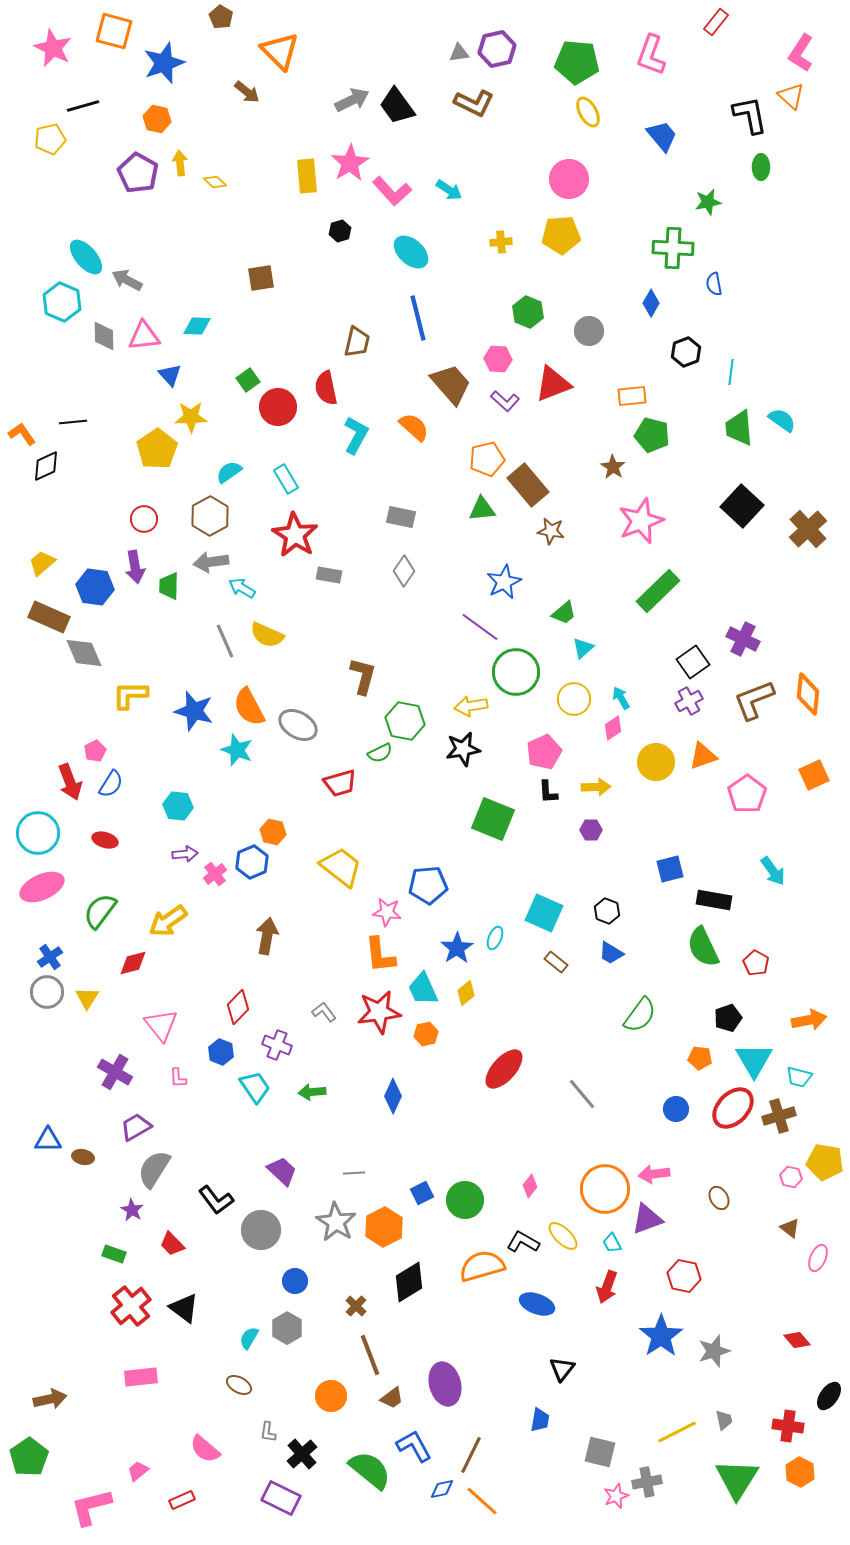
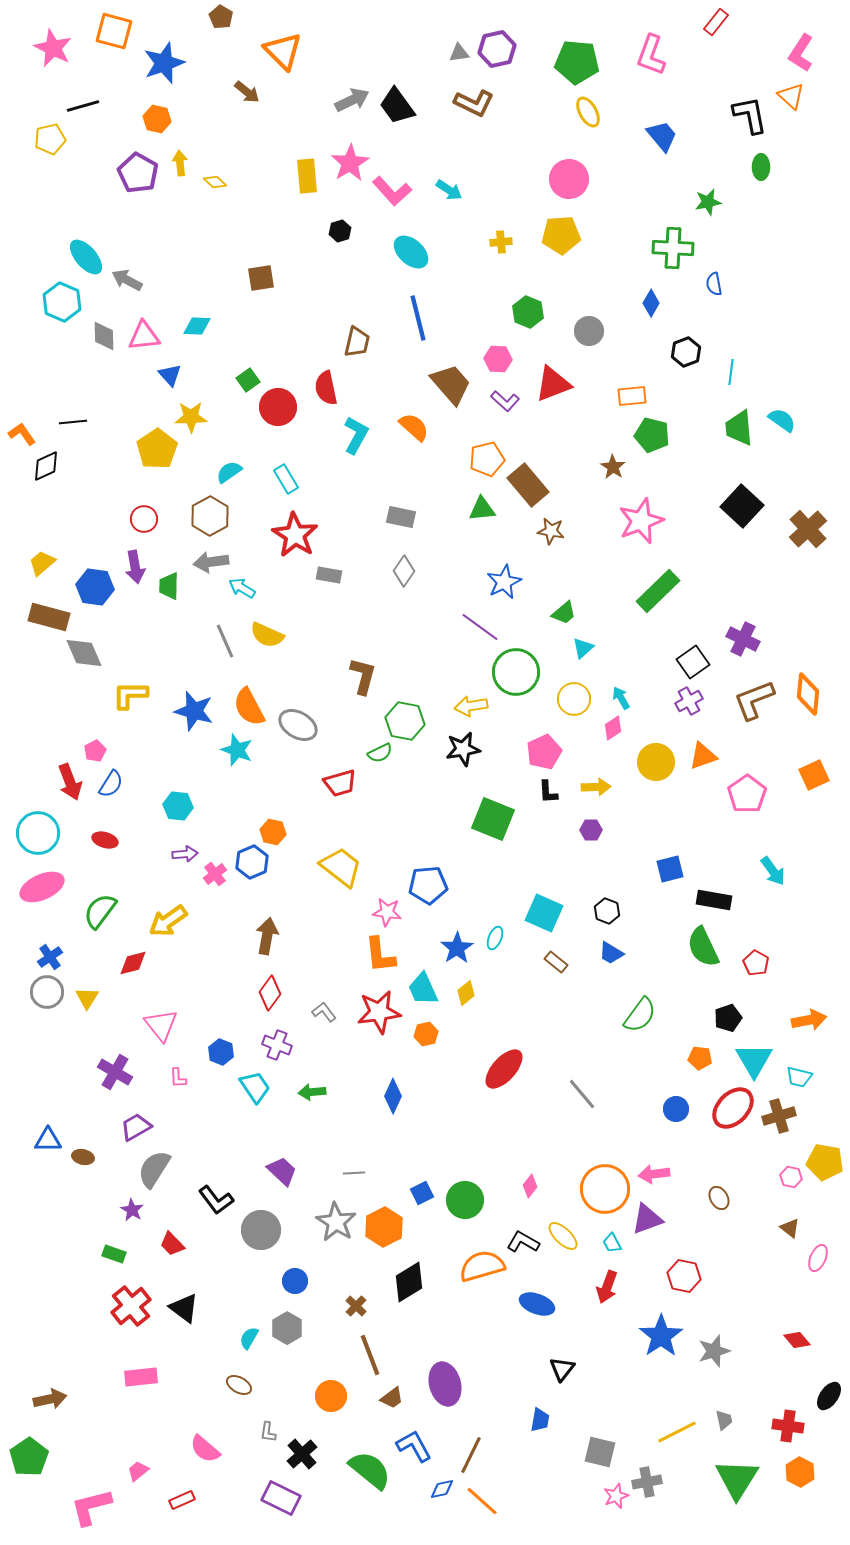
orange triangle at (280, 51): moved 3 px right
brown rectangle at (49, 617): rotated 9 degrees counterclockwise
red diamond at (238, 1007): moved 32 px right, 14 px up; rotated 8 degrees counterclockwise
